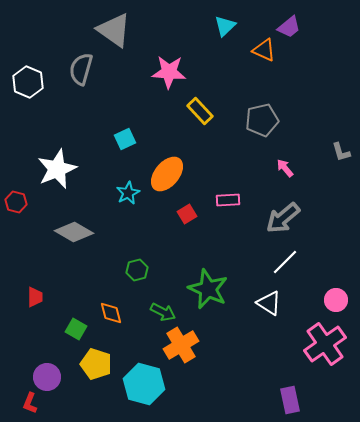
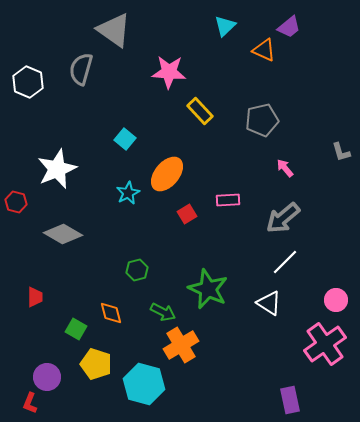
cyan square: rotated 25 degrees counterclockwise
gray diamond: moved 11 px left, 2 px down
